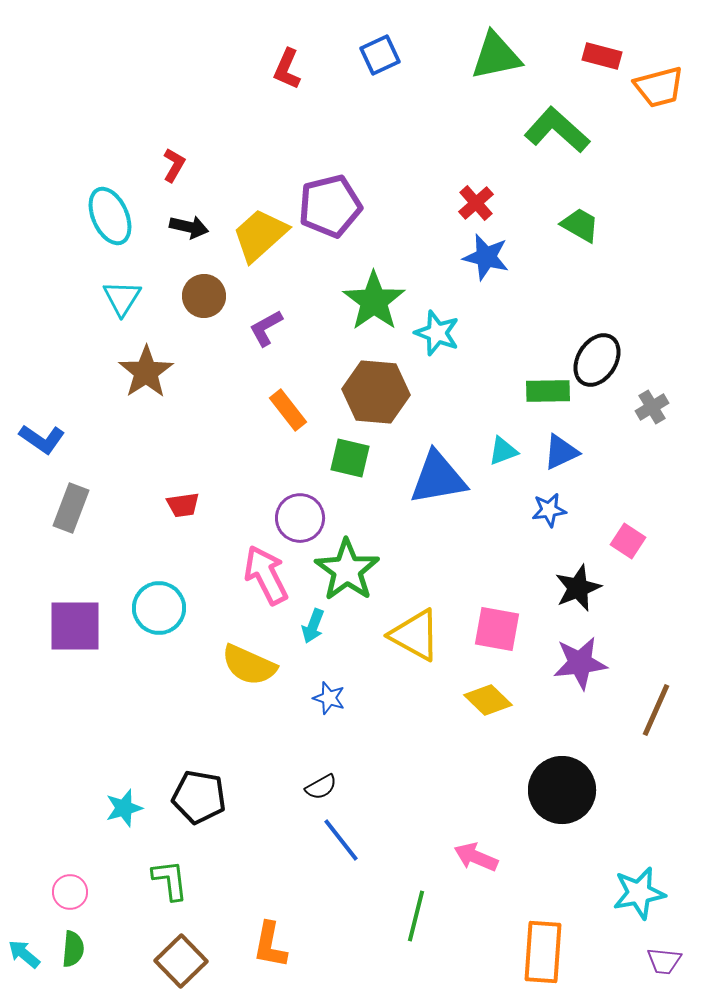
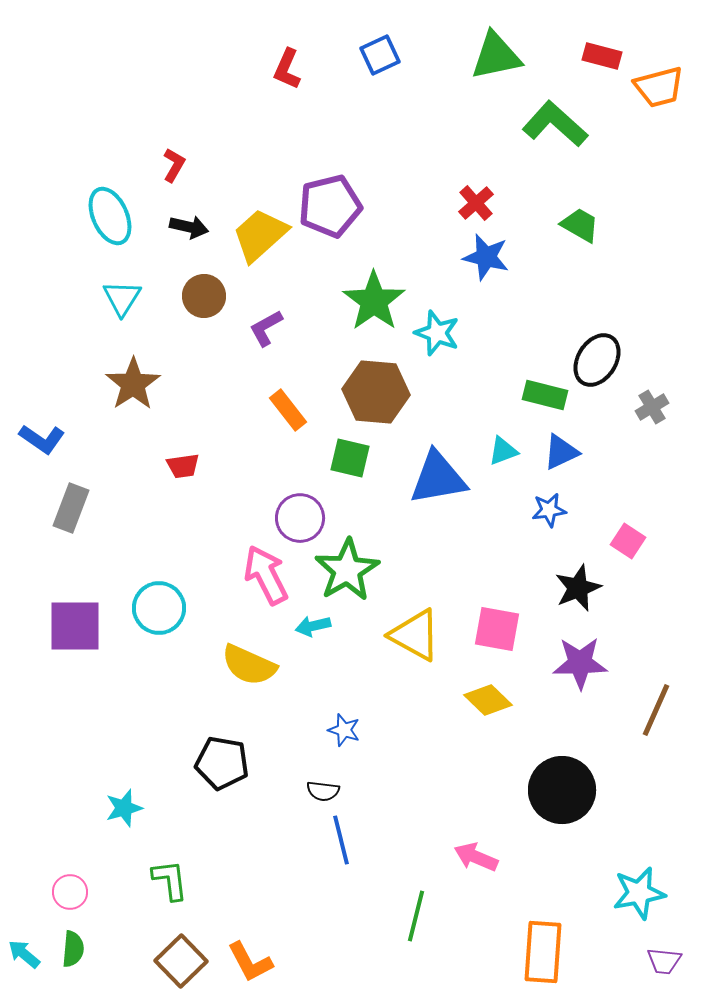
green L-shape at (557, 130): moved 2 px left, 6 px up
brown star at (146, 372): moved 13 px left, 12 px down
green rectangle at (548, 391): moved 3 px left, 4 px down; rotated 15 degrees clockwise
red trapezoid at (183, 505): moved 39 px up
green star at (347, 570): rotated 6 degrees clockwise
cyan arrow at (313, 626): rotated 56 degrees clockwise
purple star at (580, 663): rotated 6 degrees clockwise
blue star at (329, 698): moved 15 px right, 32 px down
black semicircle at (321, 787): moved 2 px right, 4 px down; rotated 36 degrees clockwise
black pentagon at (199, 797): moved 23 px right, 34 px up
blue line at (341, 840): rotated 24 degrees clockwise
orange L-shape at (270, 945): moved 20 px left, 17 px down; rotated 39 degrees counterclockwise
